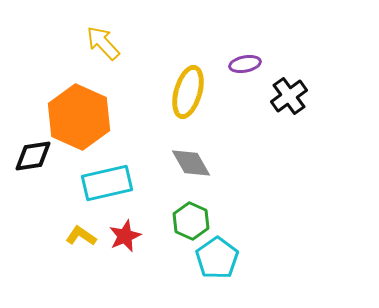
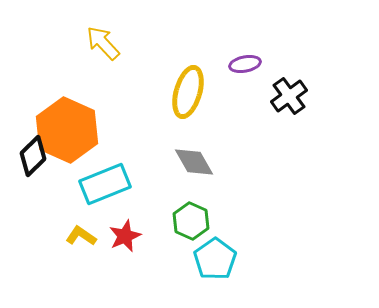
orange hexagon: moved 12 px left, 13 px down
black diamond: rotated 36 degrees counterclockwise
gray diamond: moved 3 px right, 1 px up
cyan rectangle: moved 2 px left, 1 px down; rotated 9 degrees counterclockwise
cyan pentagon: moved 2 px left, 1 px down
